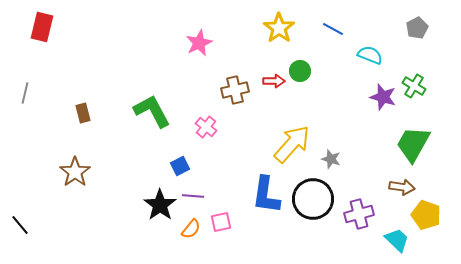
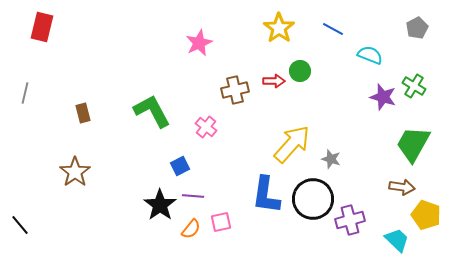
purple cross: moved 9 px left, 6 px down
